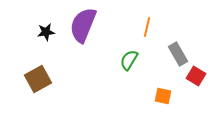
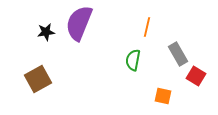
purple semicircle: moved 4 px left, 2 px up
green semicircle: moved 4 px right; rotated 20 degrees counterclockwise
